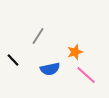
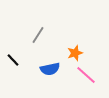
gray line: moved 1 px up
orange star: moved 1 px down
